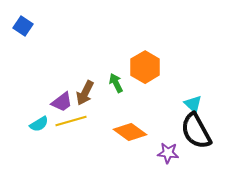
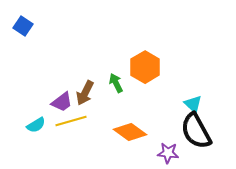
cyan semicircle: moved 3 px left, 1 px down
